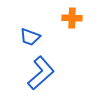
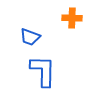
blue L-shape: moved 2 px right, 2 px up; rotated 48 degrees counterclockwise
